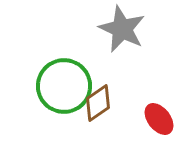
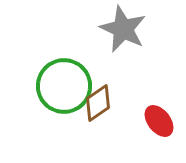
gray star: moved 1 px right
red ellipse: moved 2 px down
